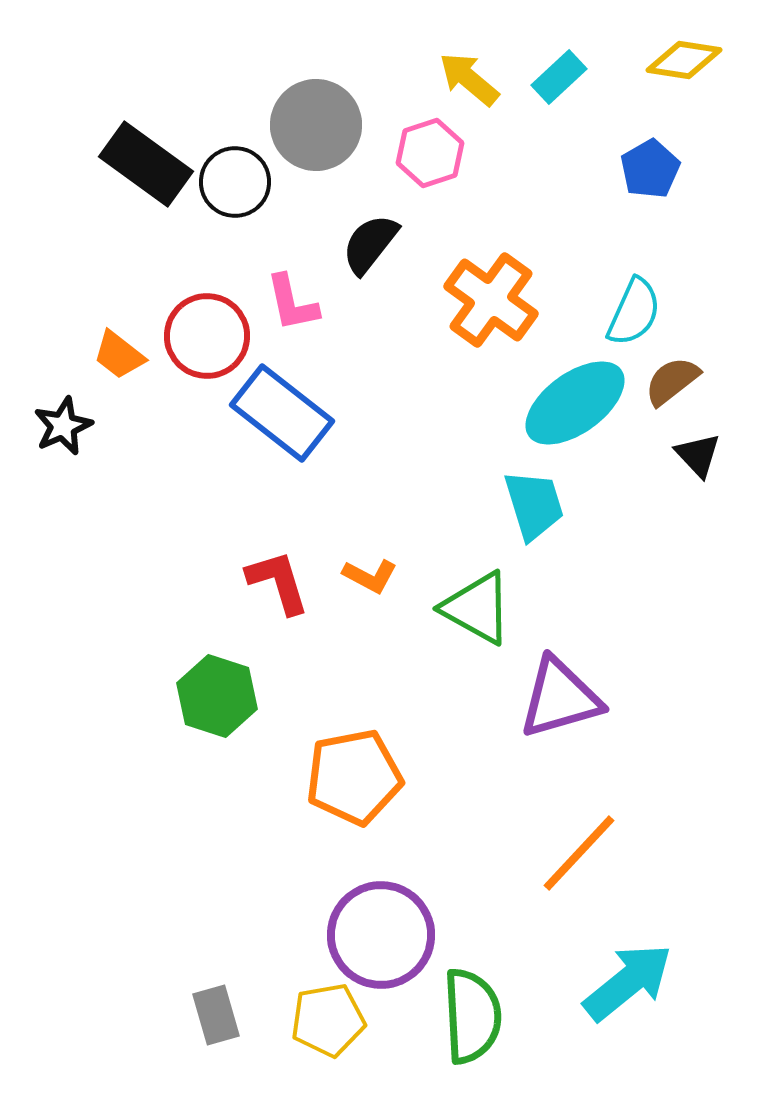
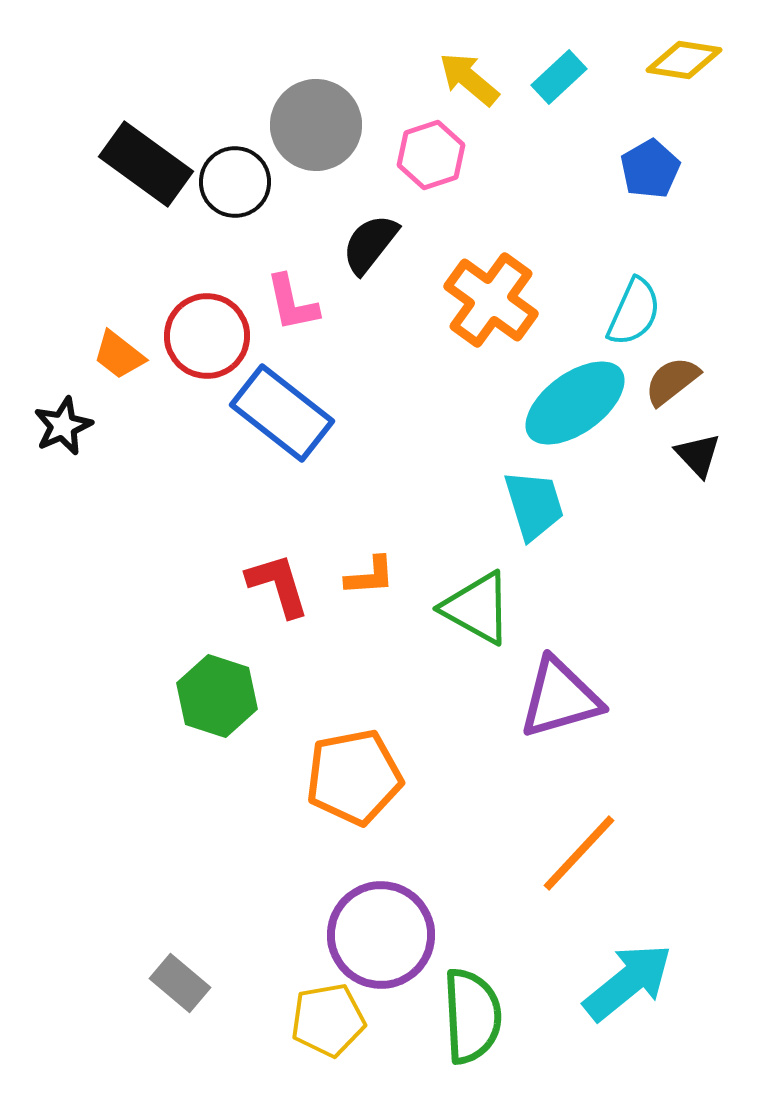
pink hexagon: moved 1 px right, 2 px down
orange L-shape: rotated 32 degrees counterclockwise
red L-shape: moved 3 px down
gray rectangle: moved 36 px left, 32 px up; rotated 34 degrees counterclockwise
